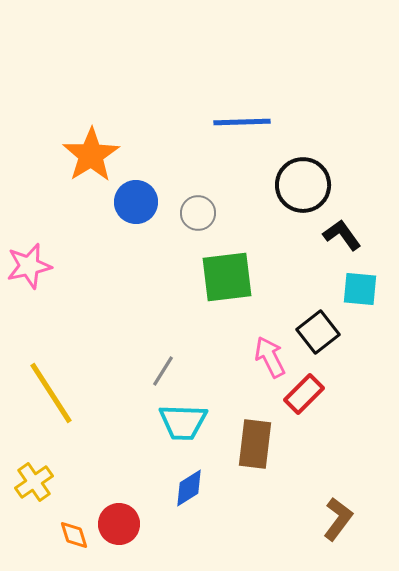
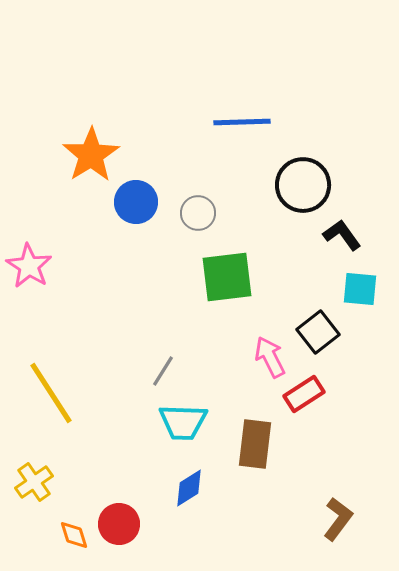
pink star: rotated 27 degrees counterclockwise
red rectangle: rotated 12 degrees clockwise
